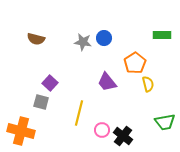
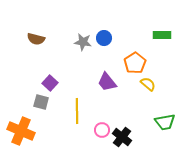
yellow semicircle: rotated 35 degrees counterclockwise
yellow line: moved 2 px left, 2 px up; rotated 15 degrees counterclockwise
orange cross: rotated 8 degrees clockwise
black cross: moved 1 px left, 1 px down
